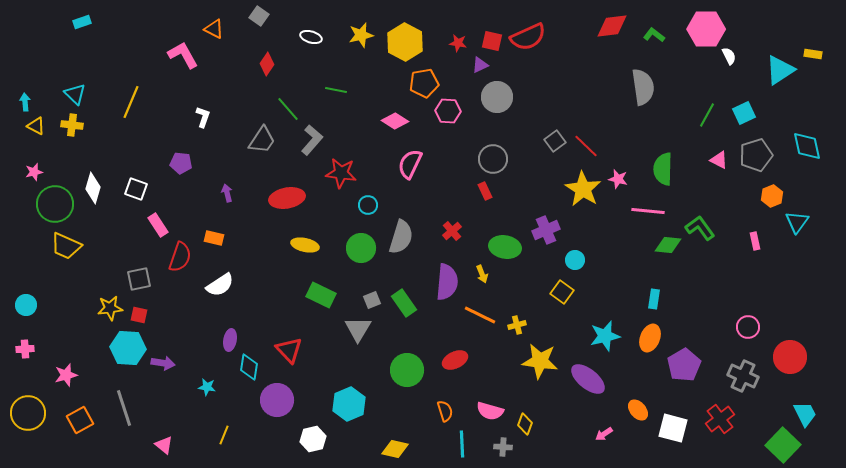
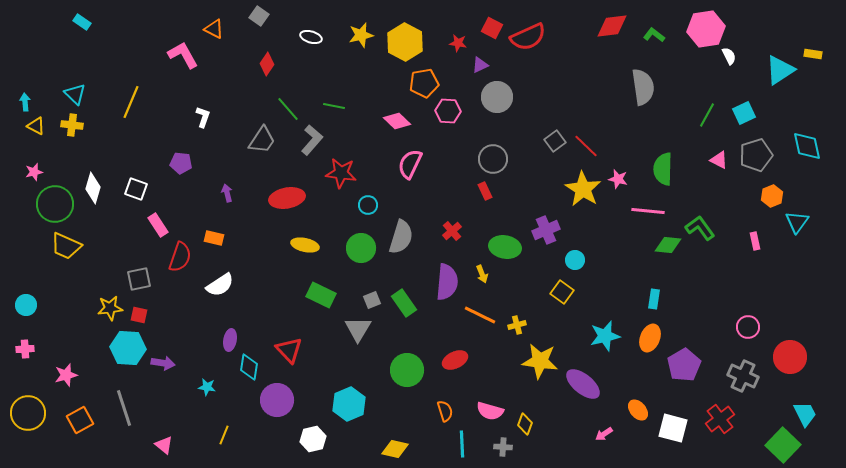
cyan rectangle at (82, 22): rotated 54 degrees clockwise
pink hexagon at (706, 29): rotated 9 degrees counterclockwise
red square at (492, 41): moved 13 px up; rotated 15 degrees clockwise
green line at (336, 90): moved 2 px left, 16 px down
pink diamond at (395, 121): moved 2 px right; rotated 12 degrees clockwise
purple ellipse at (588, 379): moved 5 px left, 5 px down
